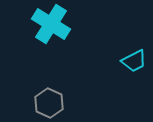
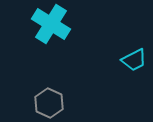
cyan trapezoid: moved 1 px up
